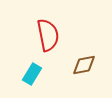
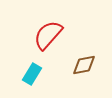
red semicircle: rotated 128 degrees counterclockwise
